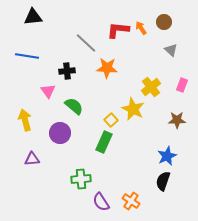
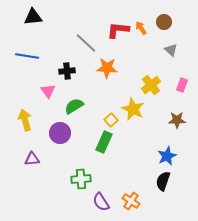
yellow cross: moved 2 px up
green semicircle: rotated 72 degrees counterclockwise
